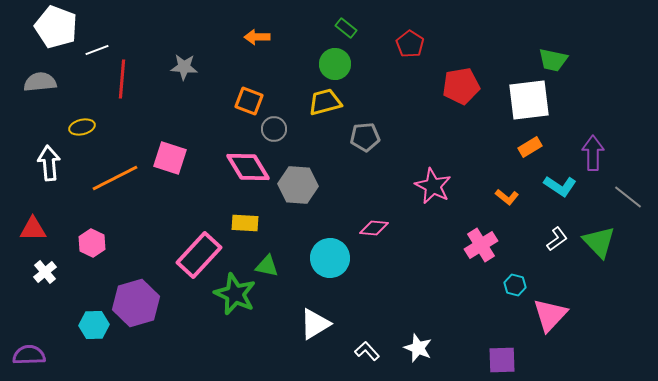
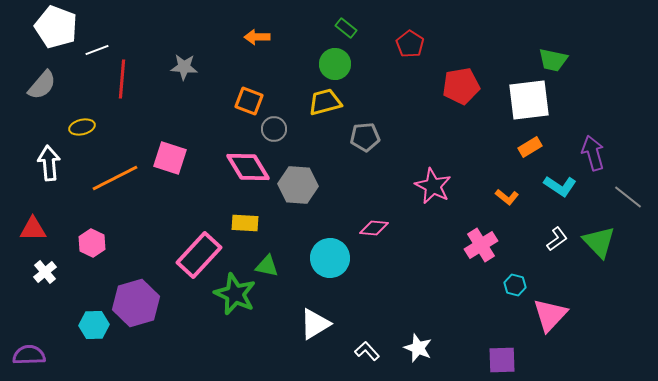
gray semicircle at (40, 82): moved 2 px right, 3 px down; rotated 136 degrees clockwise
purple arrow at (593, 153): rotated 16 degrees counterclockwise
